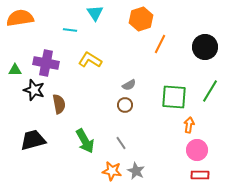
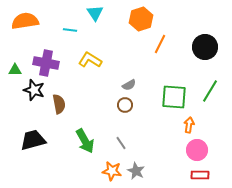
orange semicircle: moved 5 px right, 3 px down
